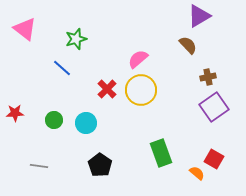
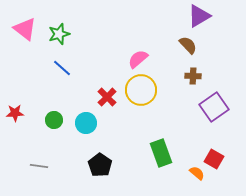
green star: moved 17 px left, 5 px up
brown cross: moved 15 px left, 1 px up; rotated 14 degrees clockwise
red cross: moved 8 px down
